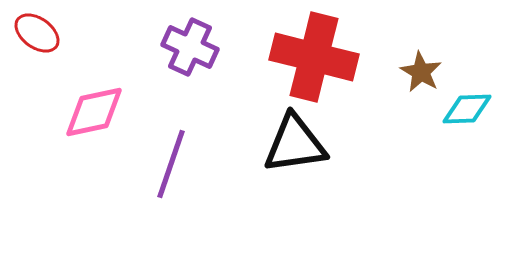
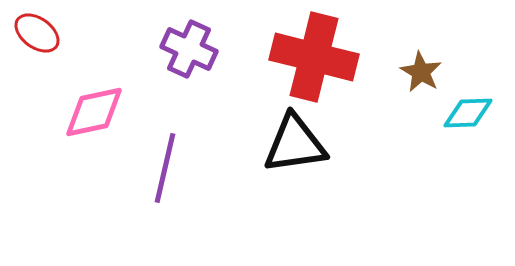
purple cross: moved 1 px left, 2 px down
cyan diamond: moved 1 px right, 4 px down
purple line: moved 6 px left, 4 px down; rotated 6 degrees counterclockwise
